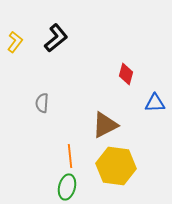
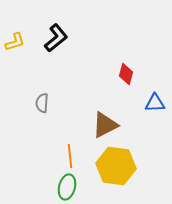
yellow L-shape: rotated 35 degrees clockwise
